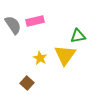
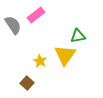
pink rectangle: moved 1 px right, 6 px up; rotated 24 degrees counterclockwise
yellow star: moved 3 px down
